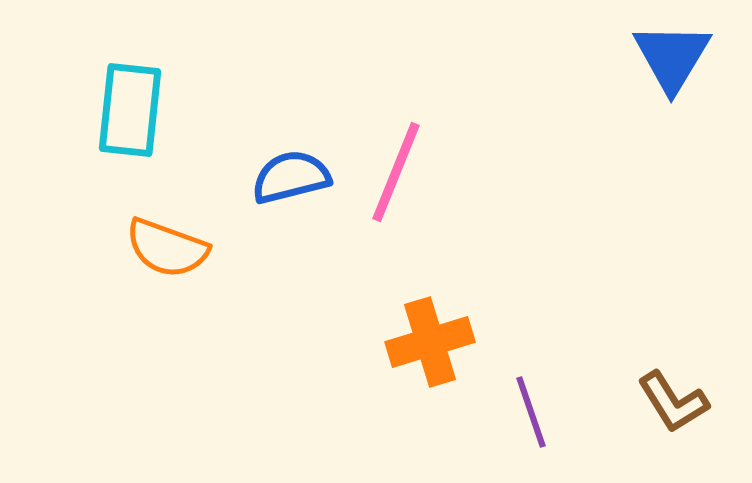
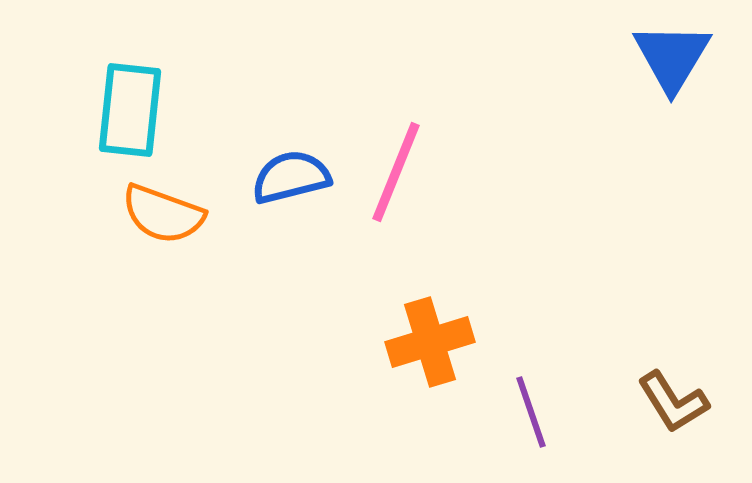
orange semicircle: moved 4 px left, 34 px up
